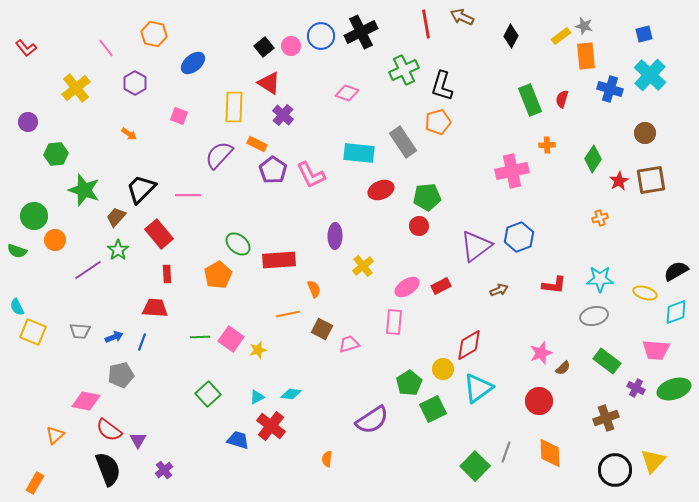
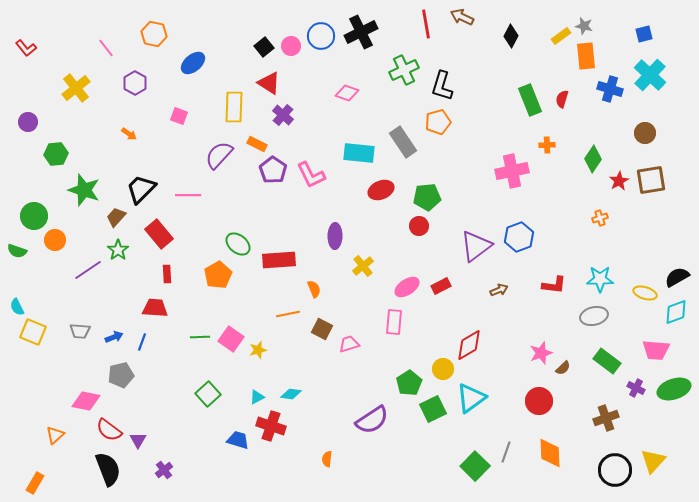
black semicircle at (676, 271): moved 1 px right, 6 px down
cyan triangle at (478, 388): moved 7 px left, 10 px down
red cross at (271, 426): rotated 20 degrees counterclockwise
